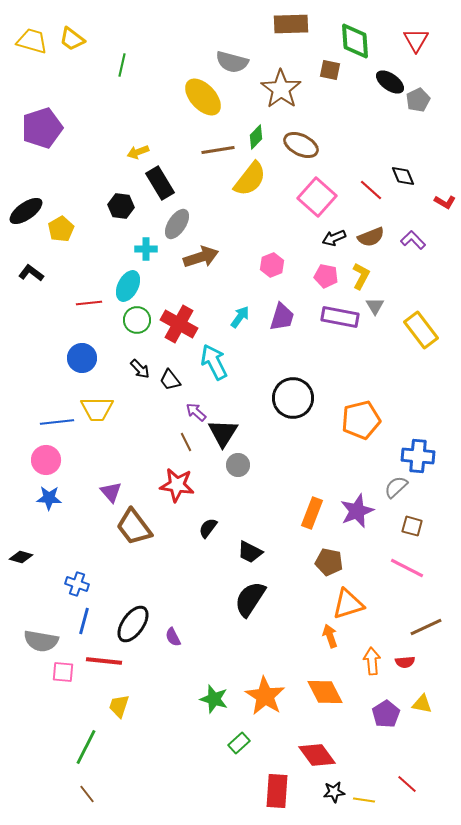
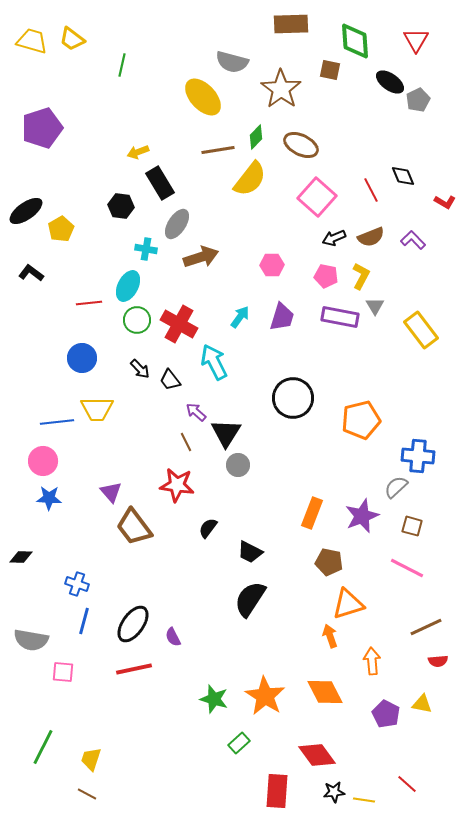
red line at (371, 190): rotated 20 degrees clockwise
cyan cross at (146, 249): rotated 10 degrees clockwise
pink hexagon at (272, 265): rotated 20 degrees clockwise
black triangle at (223, 433): moved 3 px right
pink circle at (46, 460): moved 3 px left, 1 px down
purple star at (357, 511): moved 5 px right, 5 px down
black diamond at (21, 557): rotated 15 degrees counterclockwise
gray semicircle at (41, 641): moved 10 px left, 1 px up
red line at (104, 661): moved 30 px right, 8 px down; rotated 18 degrees counterclockwise
red semicircle at (405, 662): moved 33 px right, 1 px up
yellow trapezoid at (119, 706): moved 28 px left, 53 px down
purple pentagon at (386, 714): rotated 12 degrees counterclockwise
green line at (86, 747): moved 43 px left
brown line at (87, 794): rotated 24 degrees counterclockwise
